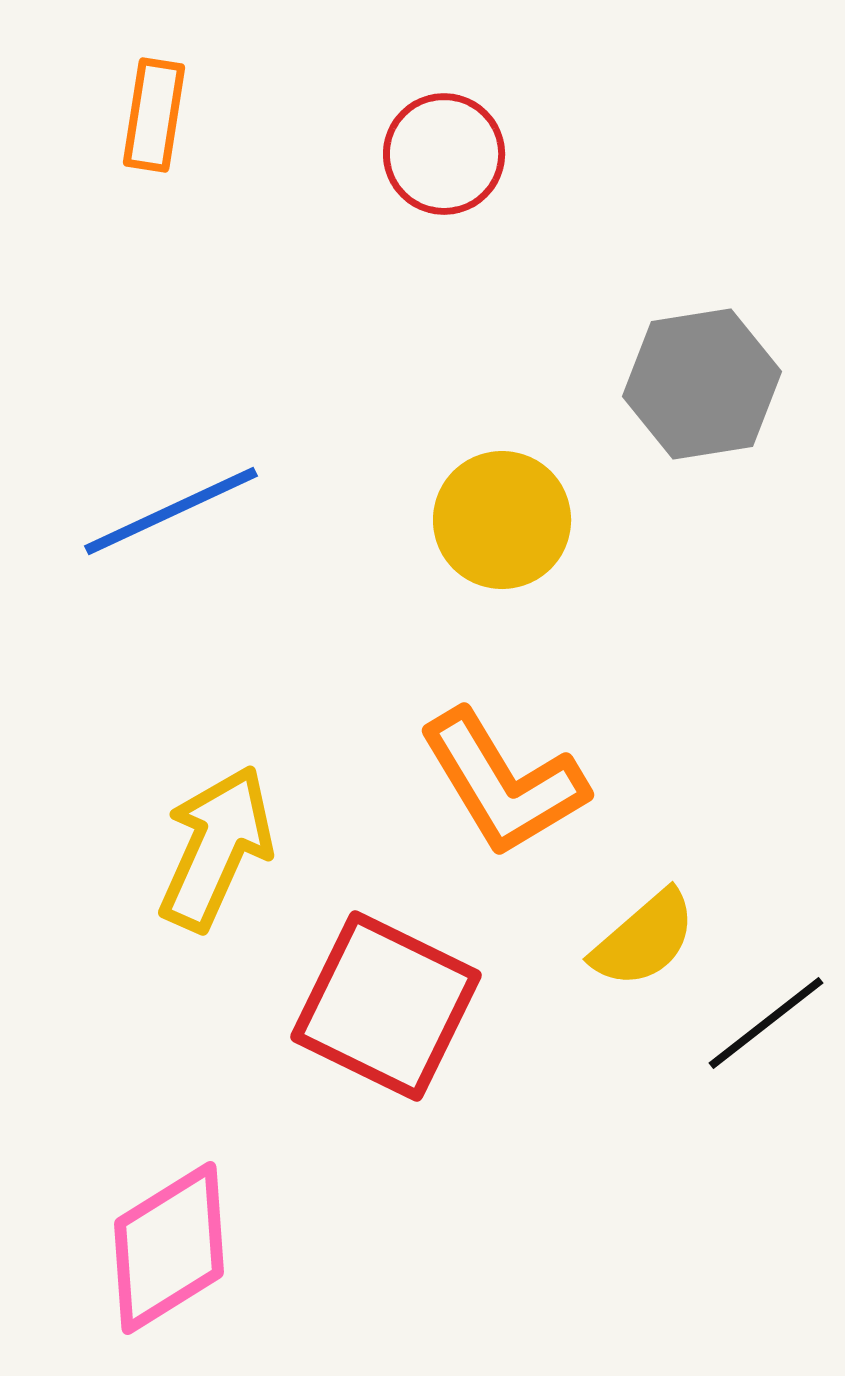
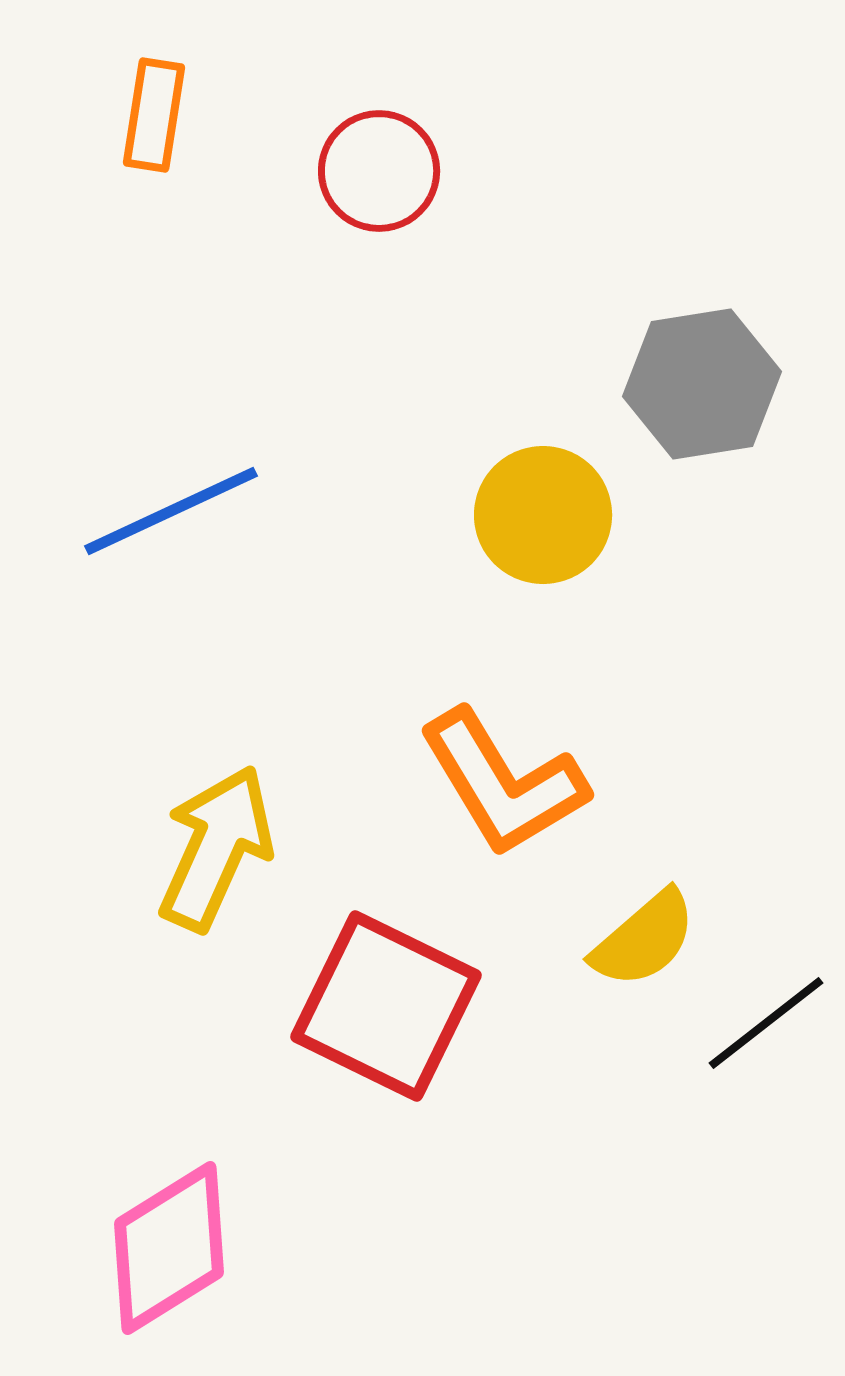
red circle: moved 65 px left, 17 px down
yellow circle: moved 41 px right, 5 px up
